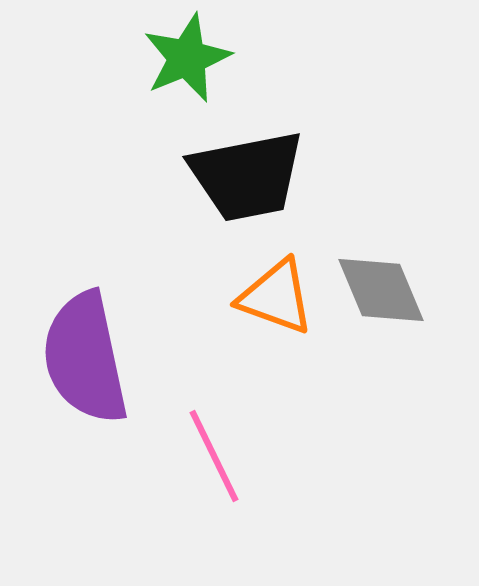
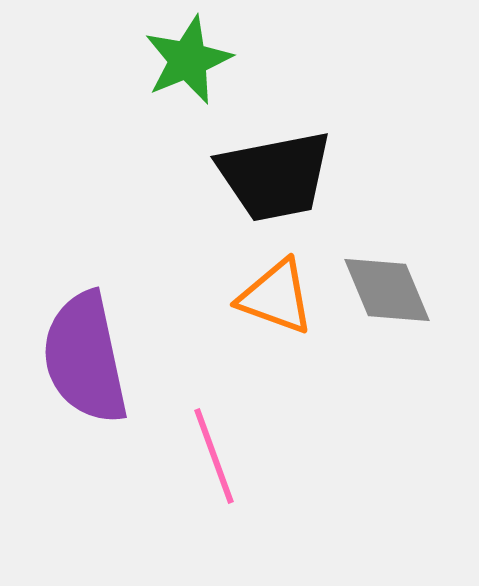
green star: moved 1 px right, 2 px down
black trapezoid: moved 28 px right
gray diamond: moved 6 px right
pink line: rotated 6 degrees clockwise
